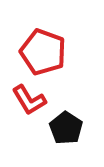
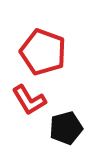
black pentagon: rotated 24 degrees clockwise
